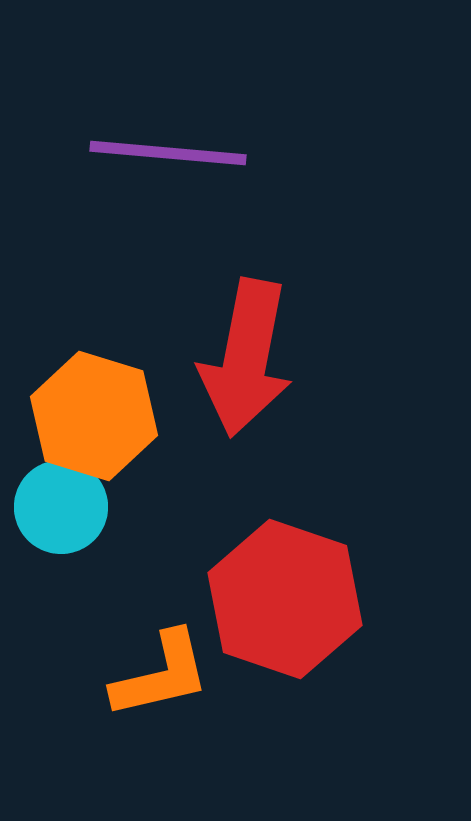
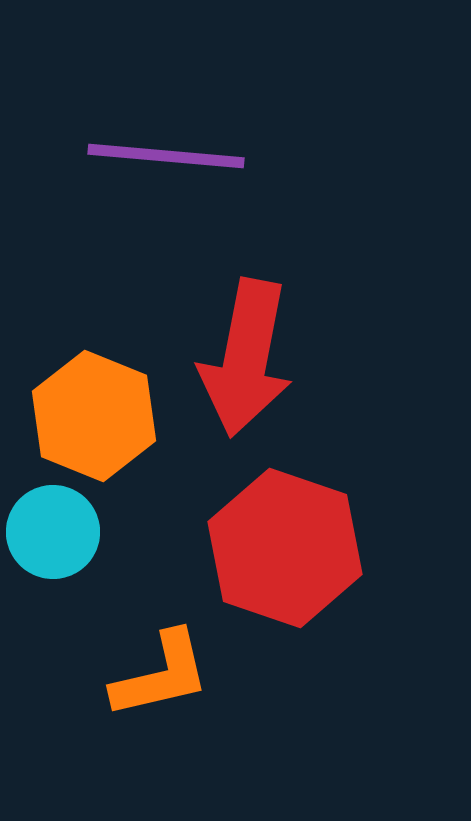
purple line: moved 2 px left, 3 px down
orange hexagon: rotated 5 degrees clockwise
cyan circle: moved 8 px left, 25 px down
red hexagon: moved 51 px up
